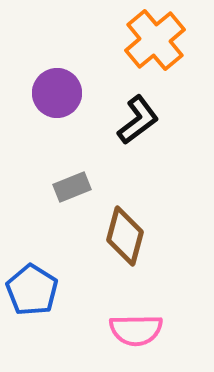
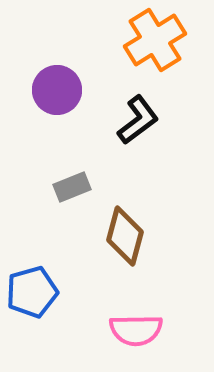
orange cross: rotated 8 degrees clockwise
purple circle: moved 3 px up
blue pentagon: moved 2 px down; rotated 24 degrees clockwise
